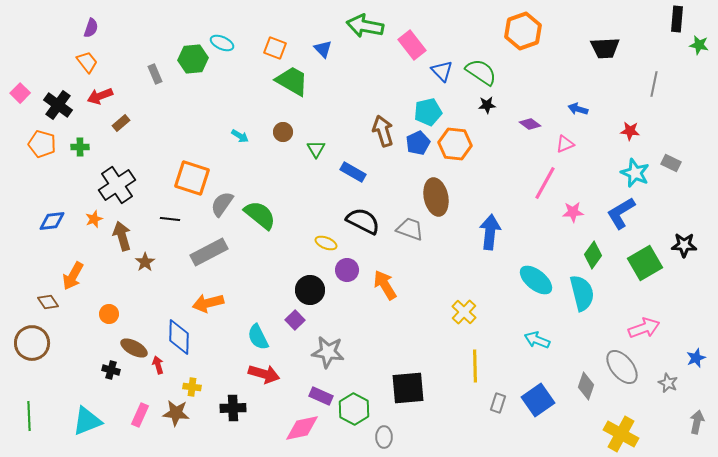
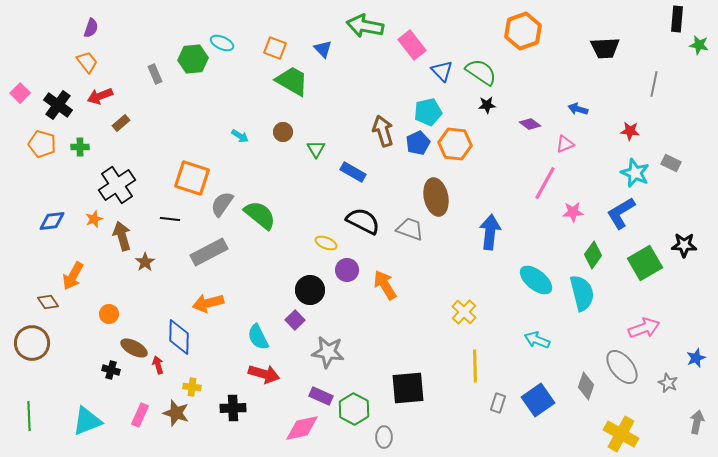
brown star at (176, 413): rotated 12 degrees clockwise
